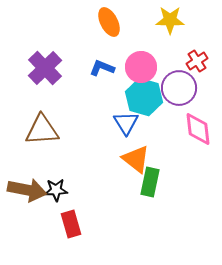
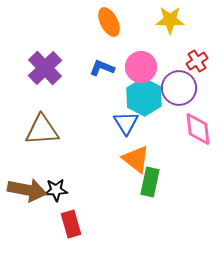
cyan hexagon: rotated 12 degrees clockwise
